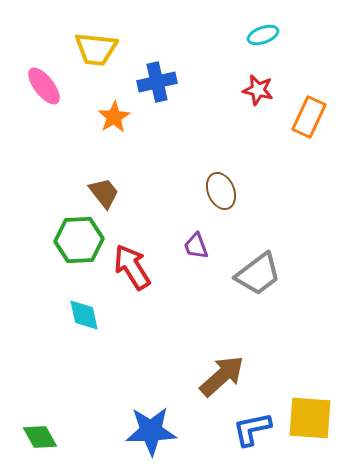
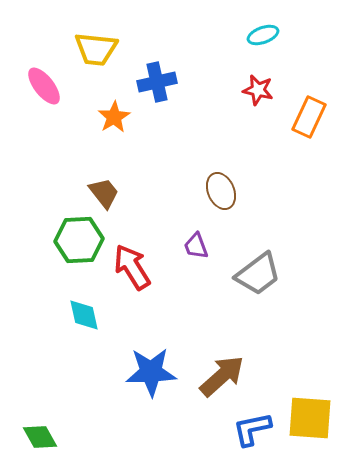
blue star: moved 59 px up
